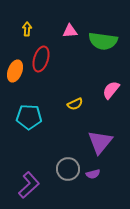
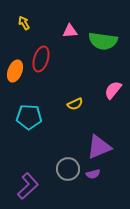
yellow arrow: moved 3 px left, 6 px up; rotated 32 degrees counterclockwise
pink semicircle: moved 2 px right
purple triangle: moved 1 px left, 5 px down; rotated 28 degrees clockwise
purple L-shape: moved 1 px left, 1 px down
